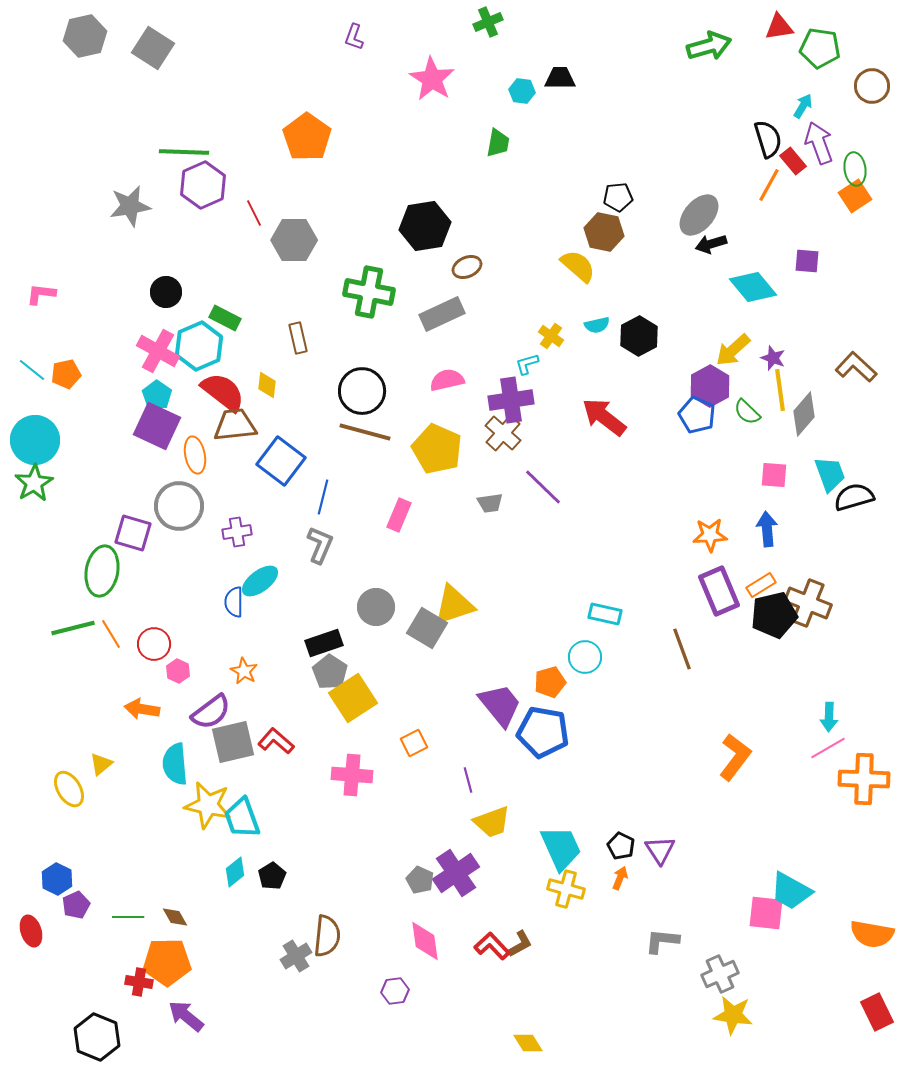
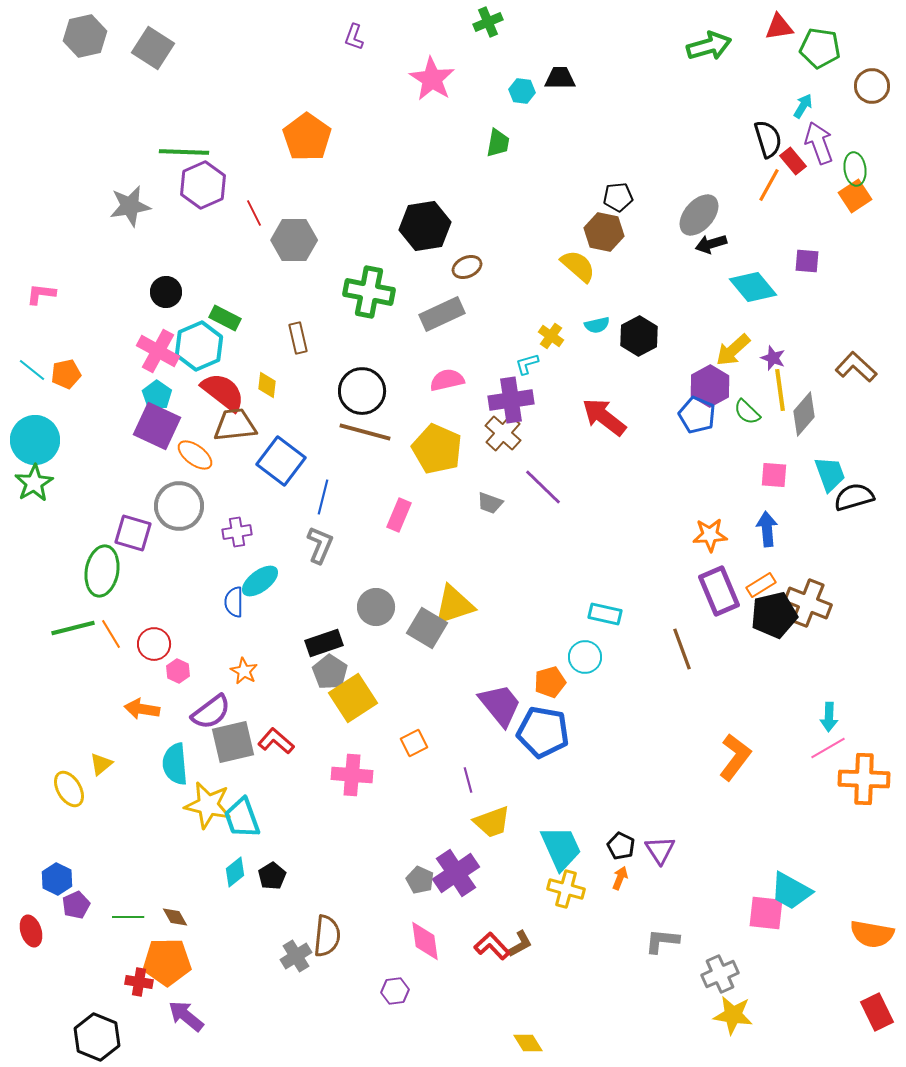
orange ellipse at (195, 455): rotated 42 degrees counterclockwise
gray trapezoid at (490, 503): rotated 28 degrees clockwise
